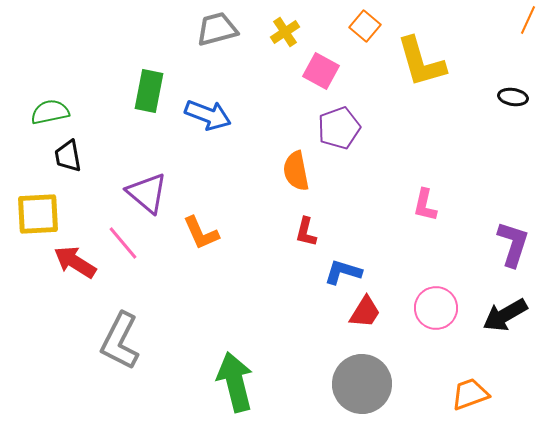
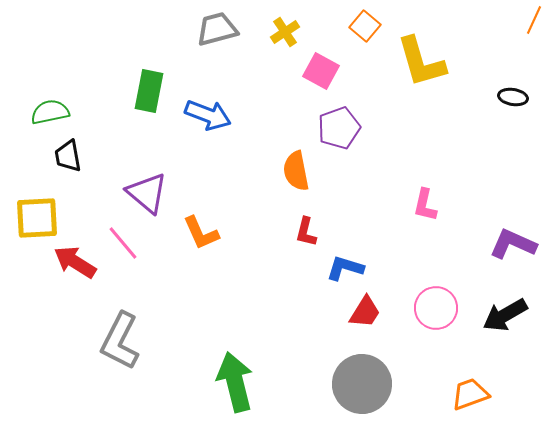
orange line: moved 6 px right
yellow square: moved 1 px left, 4 px down
purple L-shape: rotated 84 degrees counterclockwise
blue L-shape: moved 2 px right, 4 px up
